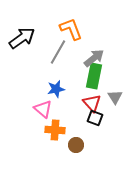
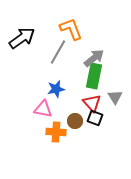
pink triangle: rotated 30 degrees counterclockwise
orange cross: moved 1 px right, 2 px down
brown circle: moved 1 px left, 24 px up
